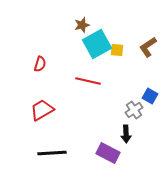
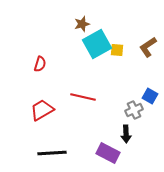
brown star: moved 1 px up
red line: moved 5 px left, 16 px down
gray cross: rotated 12 degrees clockwise
